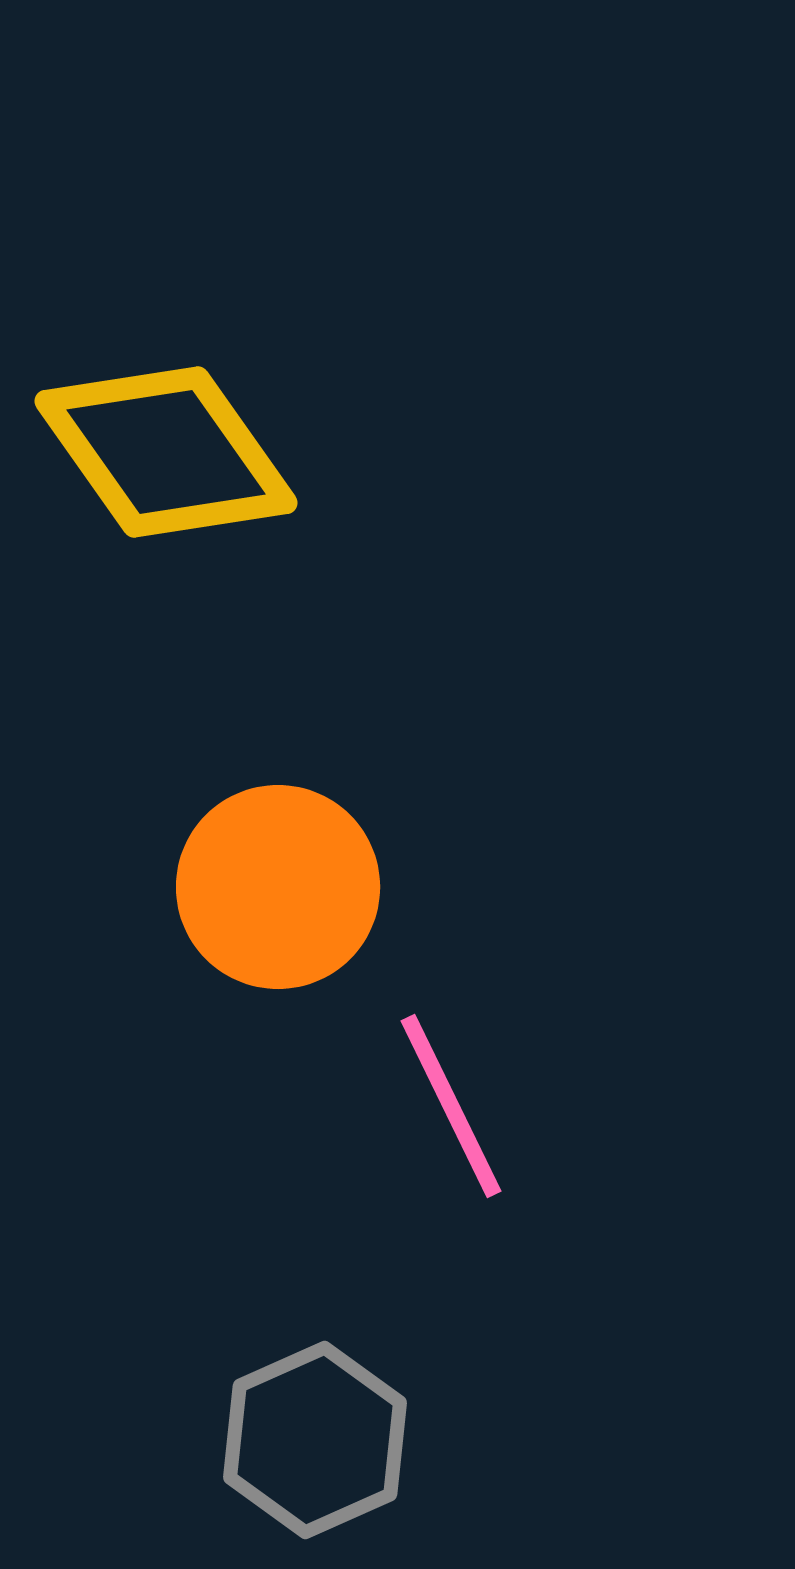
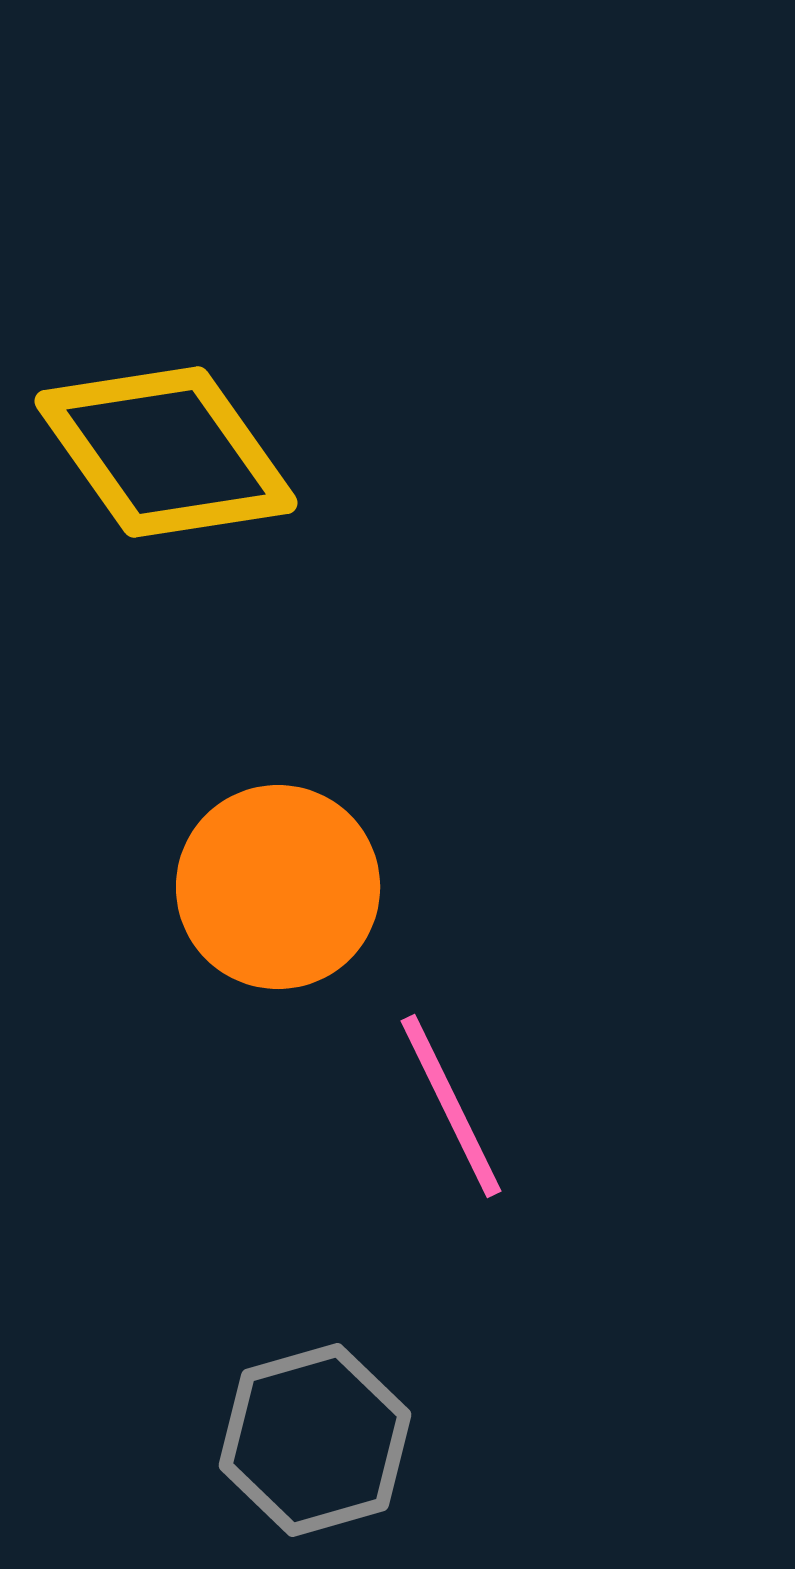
gray hexagon: rotated 8 degrees clockwise
